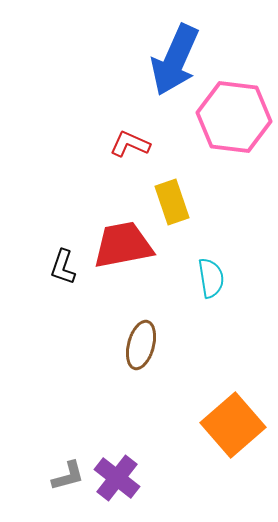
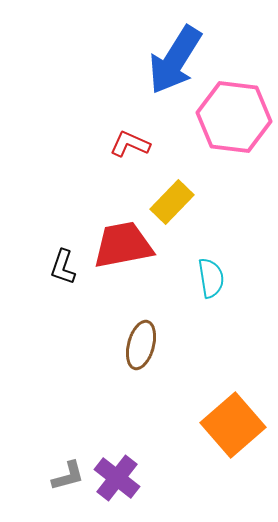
blue arrow: rotated 8 degrees clockwise
yellow rectangle: rotated 63 degrees clockwise
